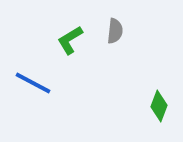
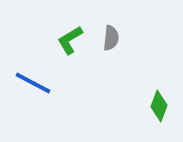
gray semicircle: moved 4 px left, 7 px down
